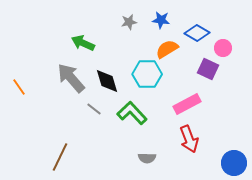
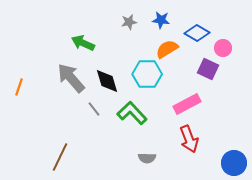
orange line: rotated 54 degrees clockwise
gray line: rotated 14 degrees clockwise
